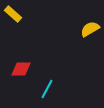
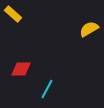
yellow semicircle: moved 1 px left
